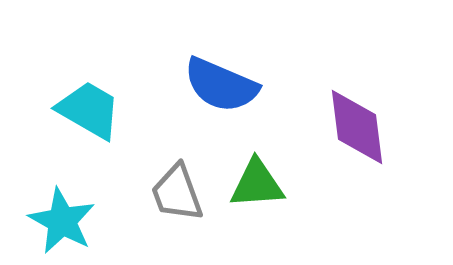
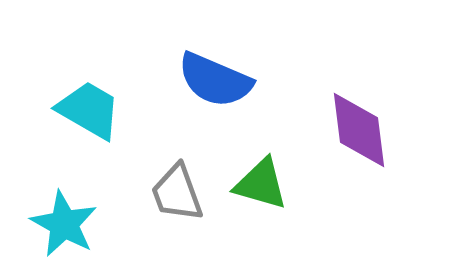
blue semicircle: moved 6 px left, 5 px up
purple diamond: moved 2 px right, 3 px down
green triangle: moved 4 px right; rotated 20 degrees clockwise
cyan star: moved 2 px right, 3 px down
